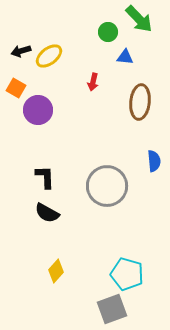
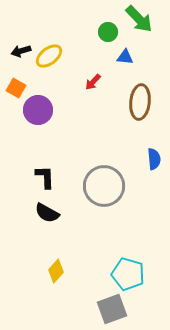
red arrow: rotated 30 degrees clockwise
blue semicircle: moved 2 px up
gray circle: moved 3 px left
cyan pentagon: moved 1 px right
